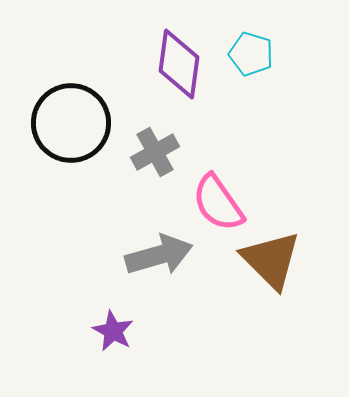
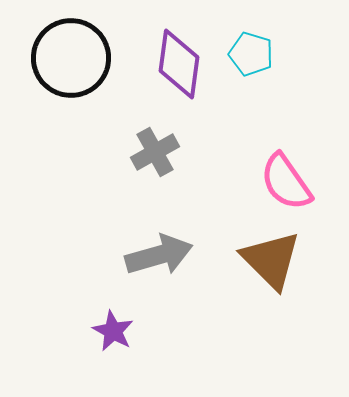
black circle: moved 65 px up
pink semicircle: moved 68 px right, 21 px up
